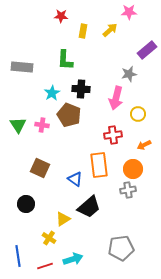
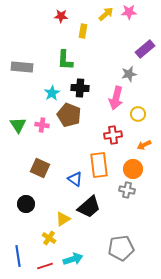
yellow arrow: moved 4 px left, 16 px up
purple rectangle: moved 2 px left, 1 px up
black cross: moved 1 px left, 1 px up
gray cross: moved 1 px left; rotated 21 degrees clockwise
